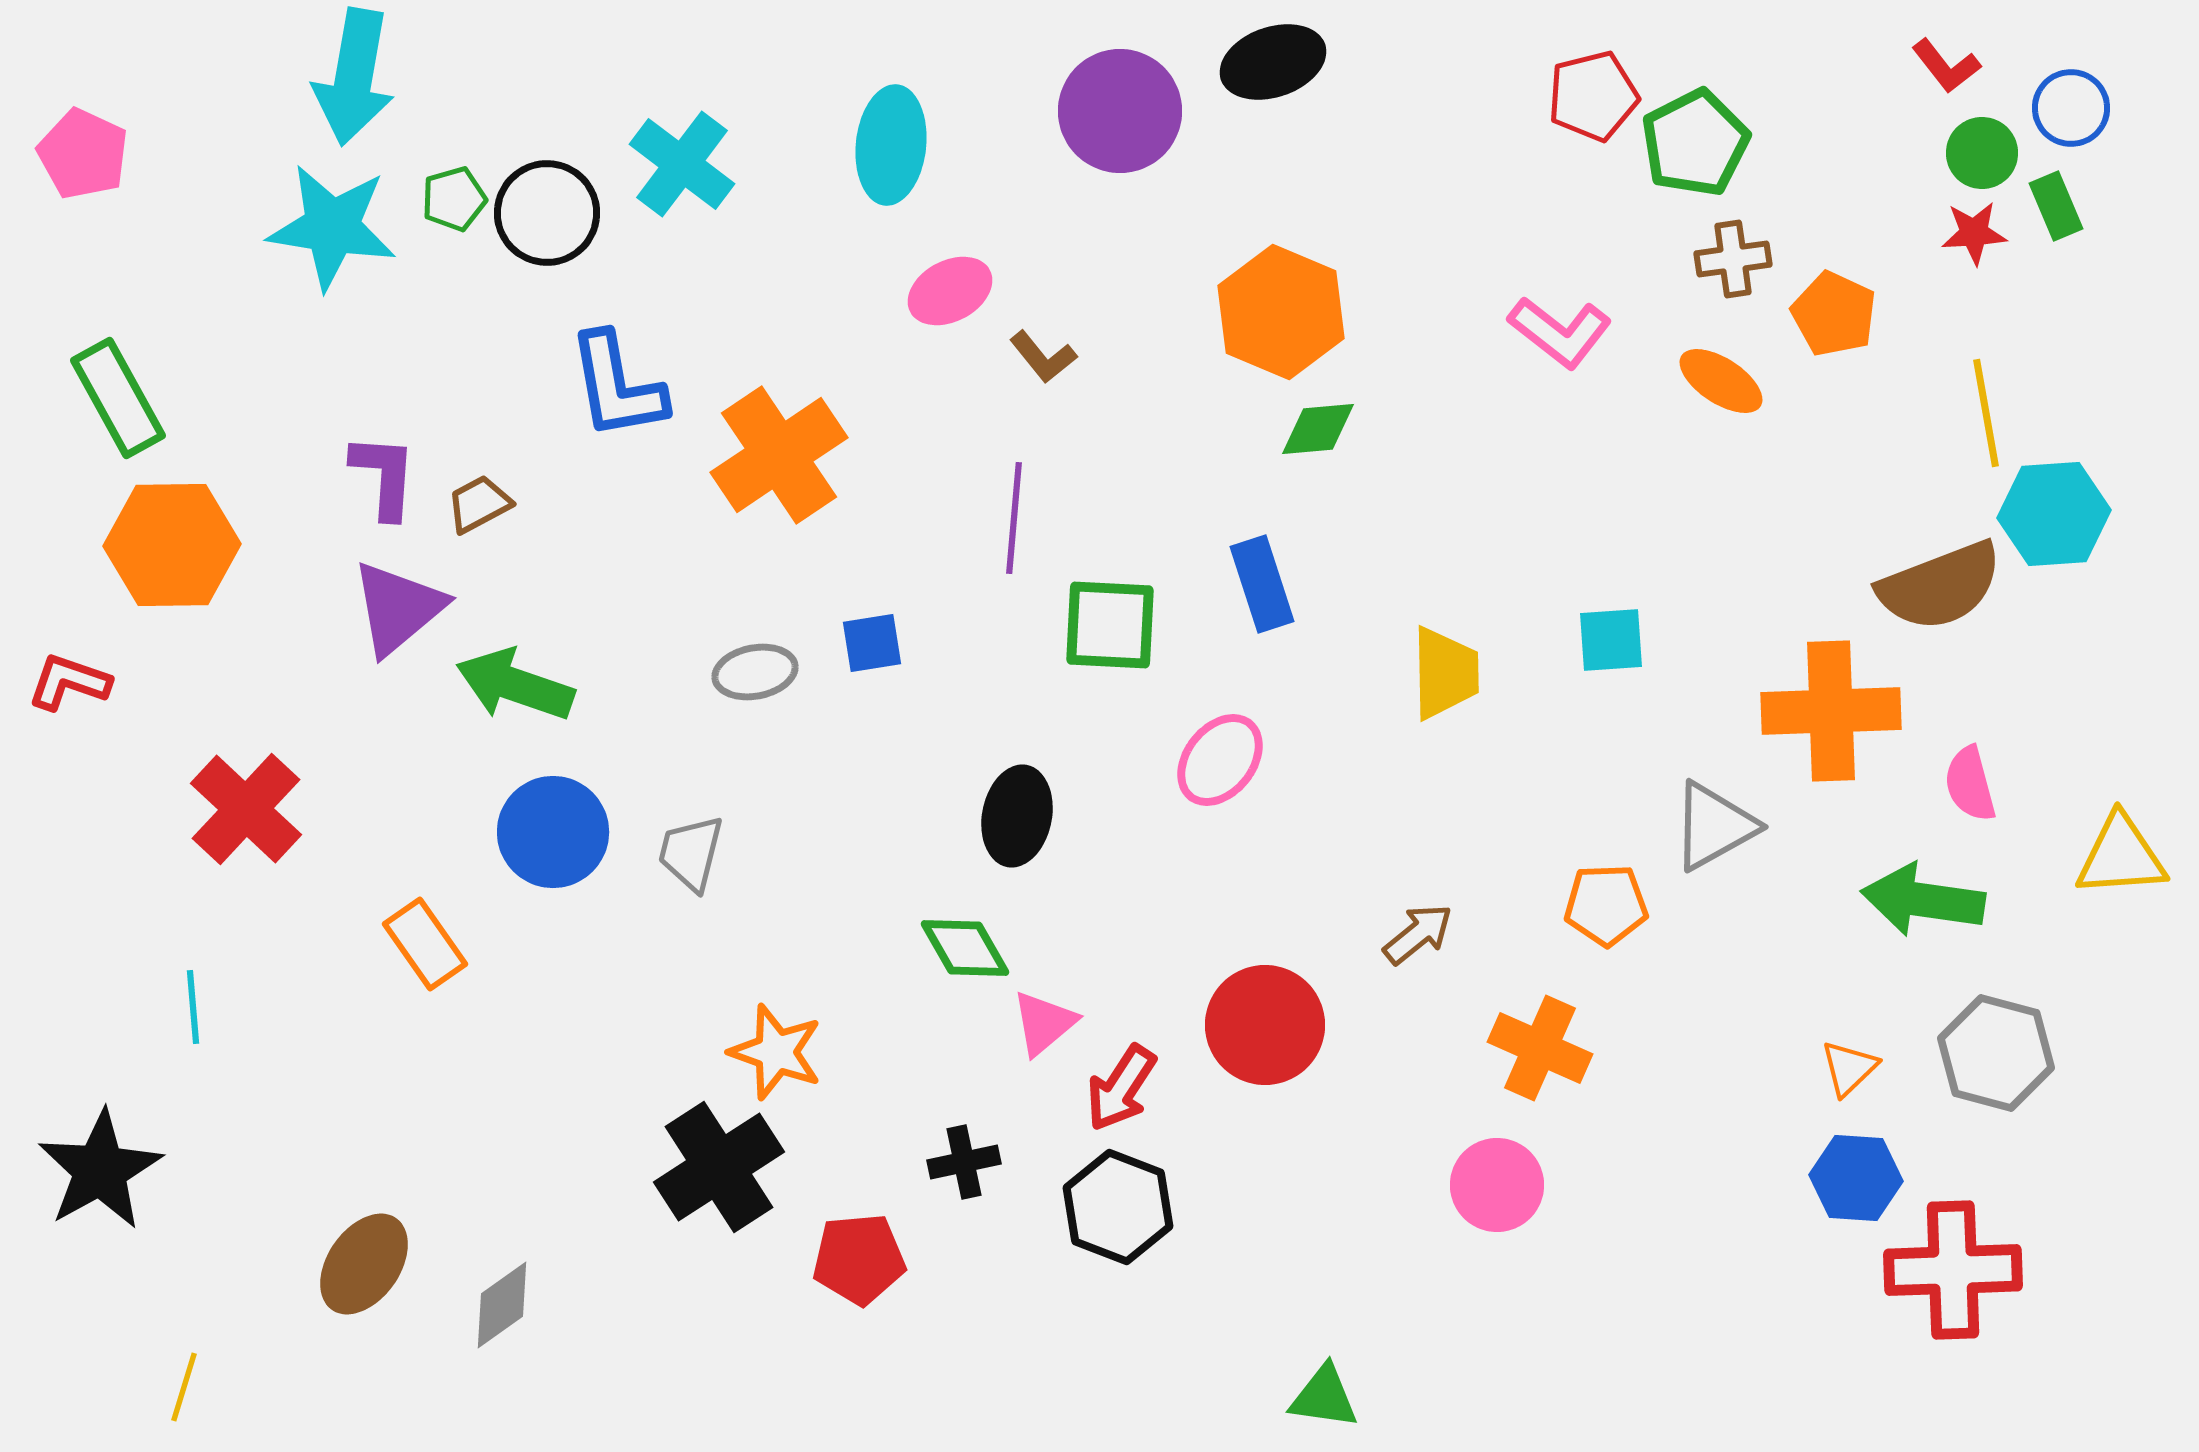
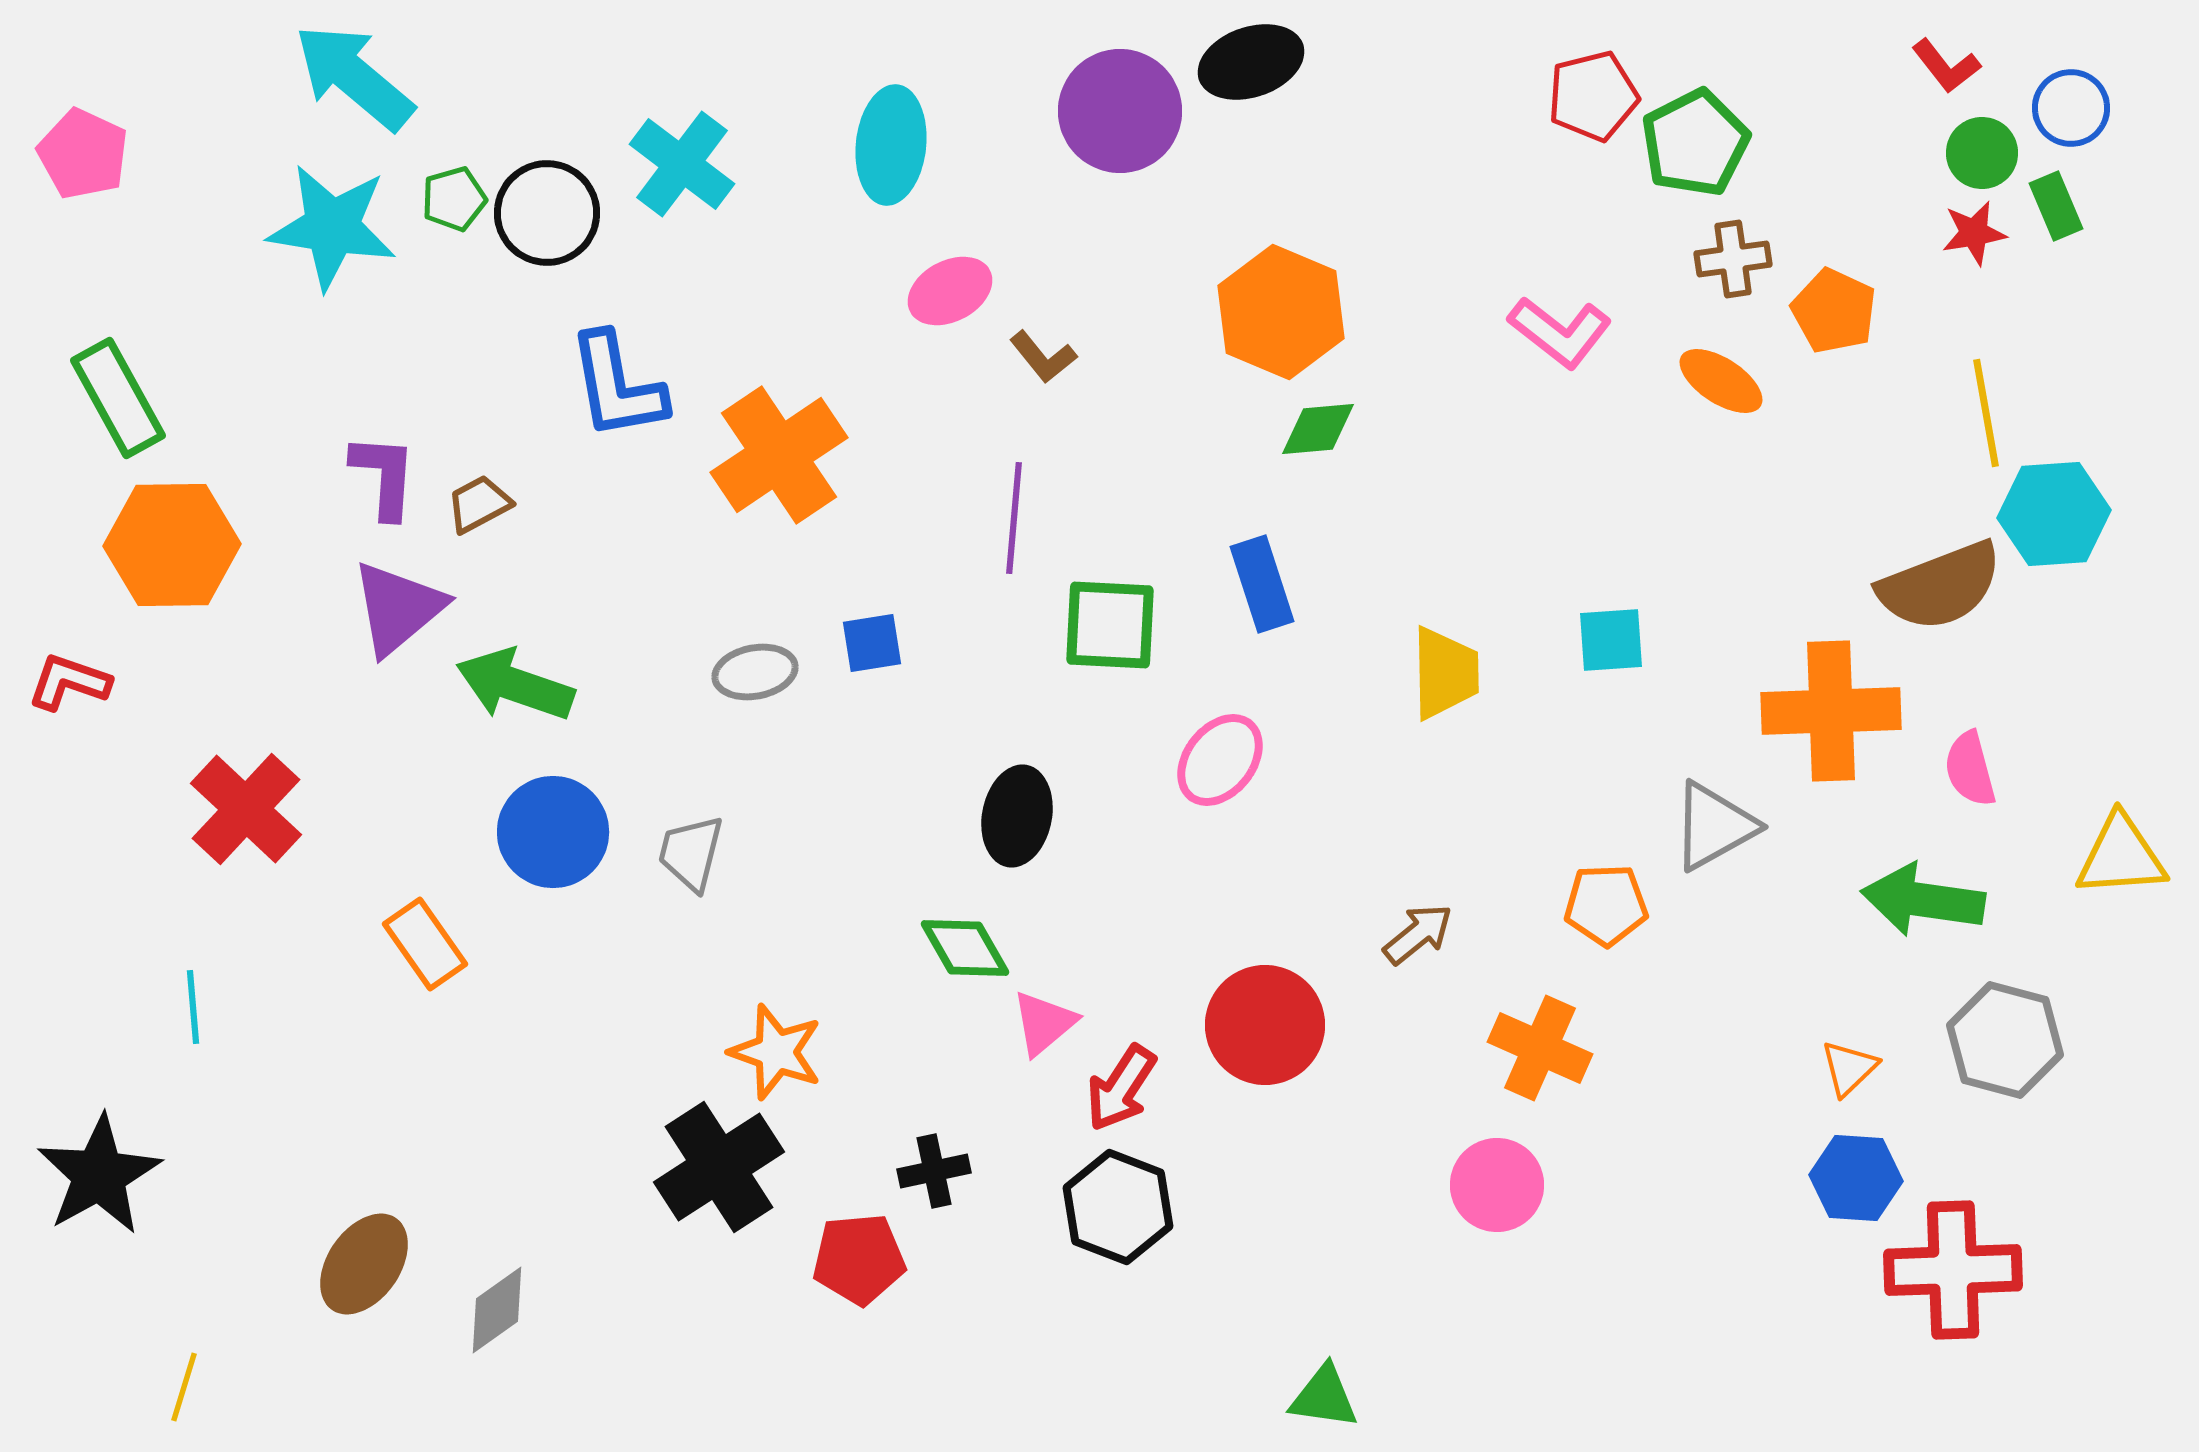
black ellipse at (1273, 62): moved 22 px left
cyan arrow at (354, 77): rotated 120 degrees clockwise
red star at (1974, 233): rotated 6 degrees counterclockwise
orange pentagon at (1834, 314): moved 3 px up
pink semicircle at (1970, 784): moved 15 px up
gray hexagon at (1996, 1053): moved 9 px right, 13 px up
black cross at (964, 1162): moved 30 px left, 9 px down
black star at (100, 1170): moved 1 px left, 5 px down
gray diamond at (502, 1305): moved 5 px left, 5 px down
